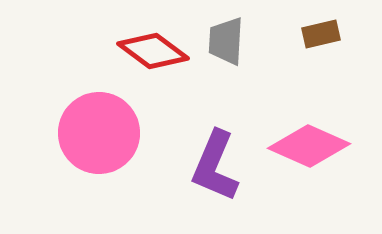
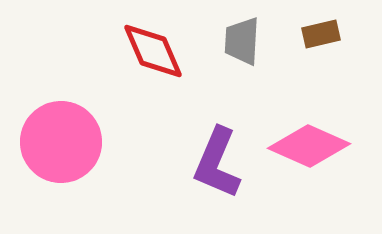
gray trapezoid: moved 16 px right
red diamond: rotated 30 degrees clockwise
pink circle: moved 38 px left, 9 px down
purple L-shape: moved 2 px right, 3 px up
